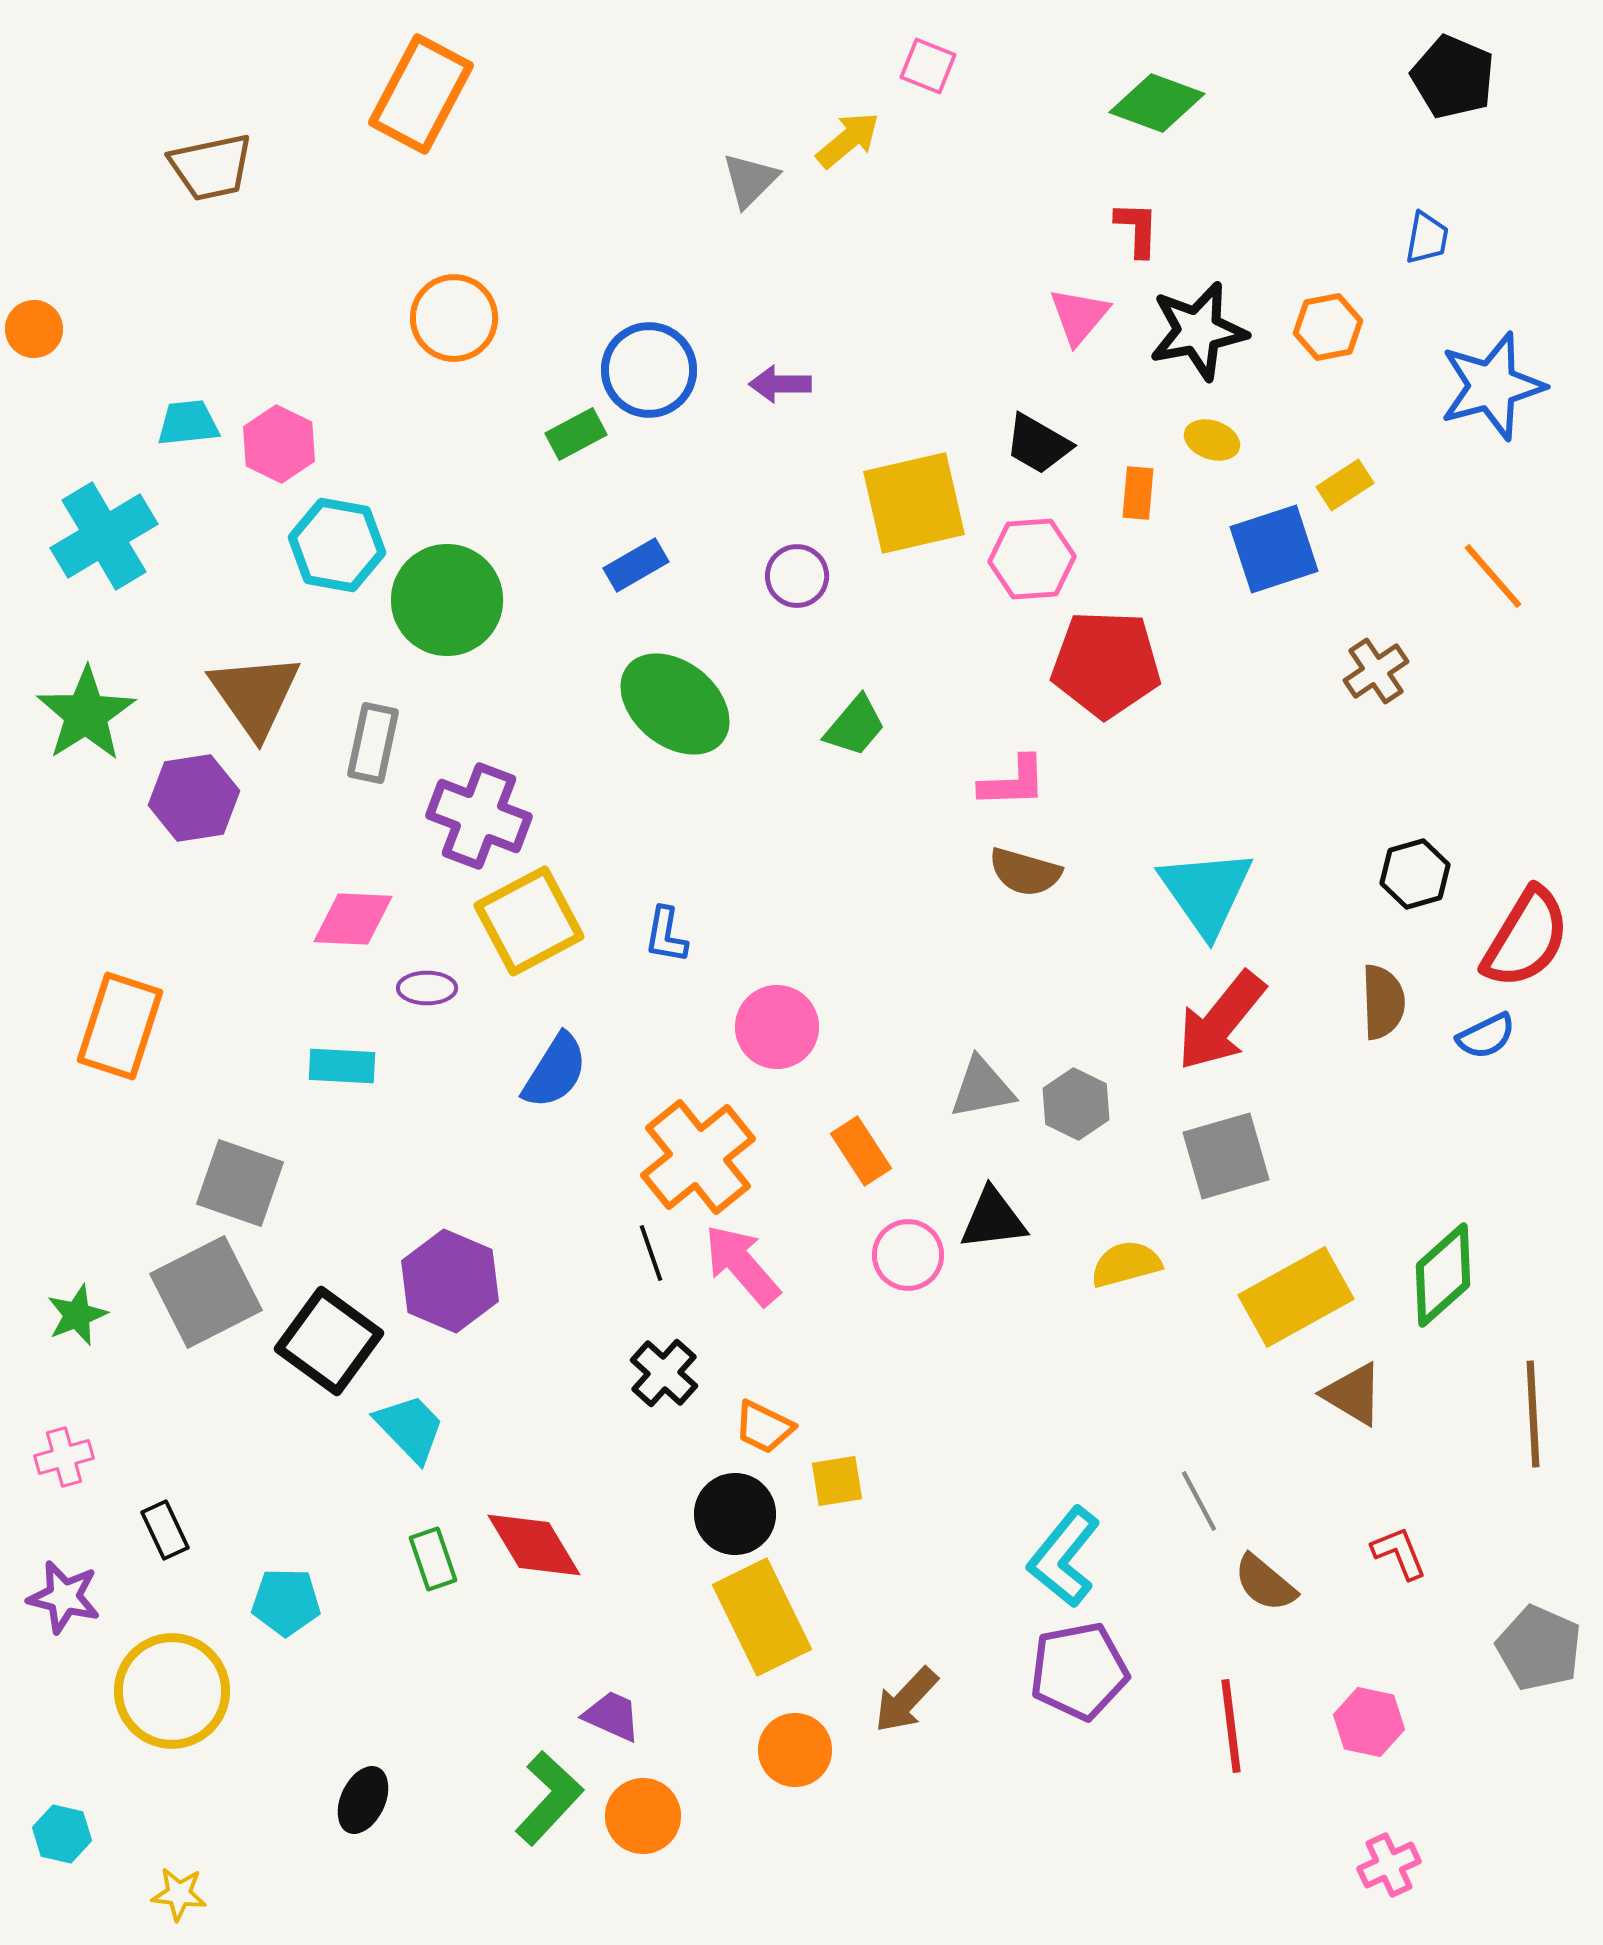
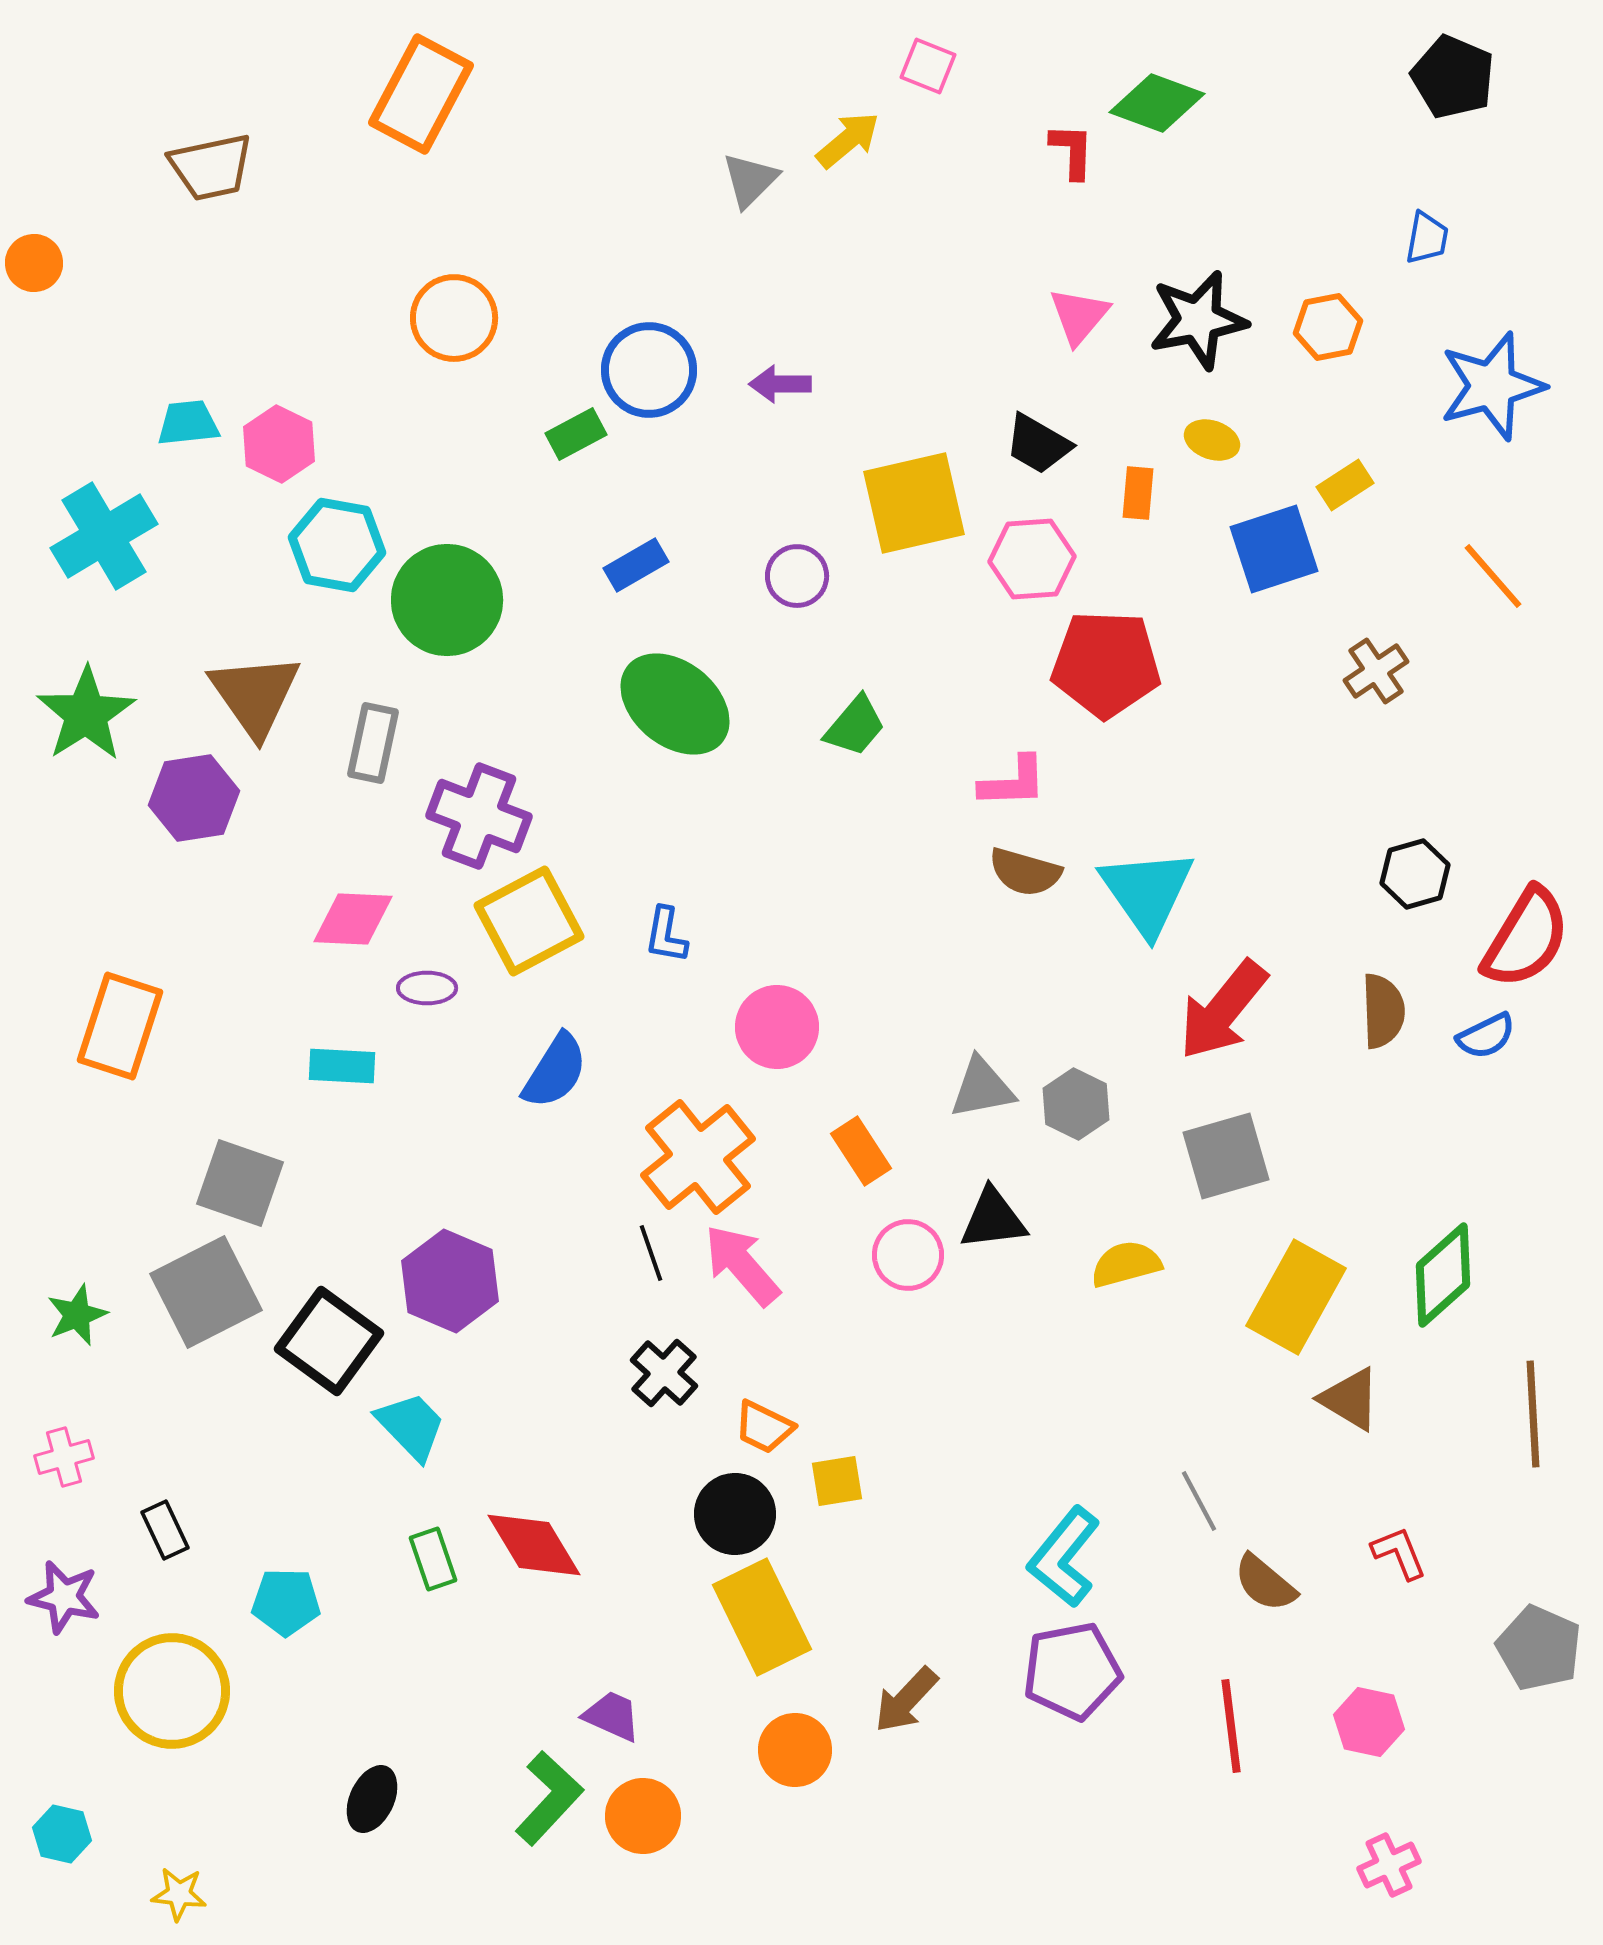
red L-shape at (1137, 229): moved 65 px left, 78 px up
orange circle at (34, 329): moved 66 px up
black star at (1198, 331): moved 11 px up
cyan triangle at (1206, 892): moved 59 px left
brown semicircle at (1383, 1002): moved 9 px down
red arrow at (1221, 1021): moved 2 px right, 11 px up
yellow rectangle at (1296, 1297): rotated 32 degrees counterclockwise
brown triangle at (1353, 1394): moved 3 px left, 5 px down
cyan trapezoid at (410, 1428): moved 1 px right, 2 px up
purple pentagon at (1079, 1671): moved 7 px left
black ellipse at (363, 1800): moved 9 px right, 1 px up
